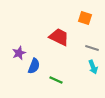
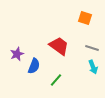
red trapezoid: moved 9 px down; rotated 10 degrees clockwise
purple star: moved 2 px left, 1 px down
green line: rotated 72 degrees counterclockwise
